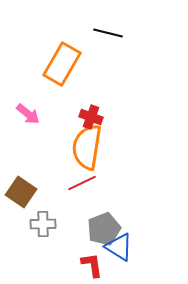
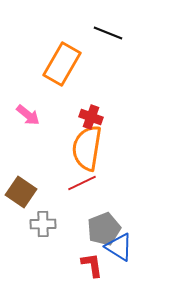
black line: rotated 8 degrees clockwise
pink arrow: moved 1 px down
orange semicircle: moved 1 px down
